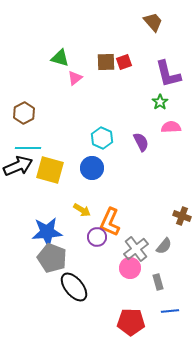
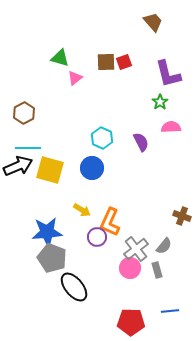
gray rectangle: moved 1 px left, 12 px up
